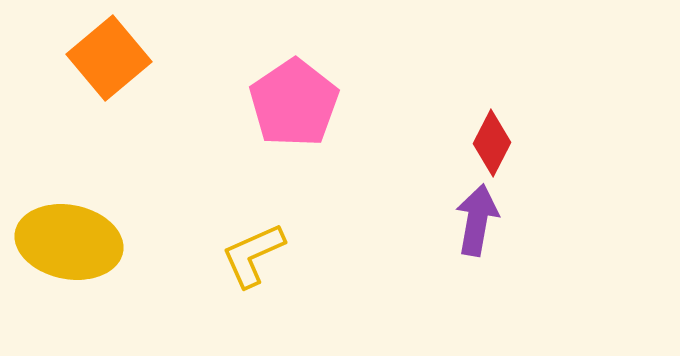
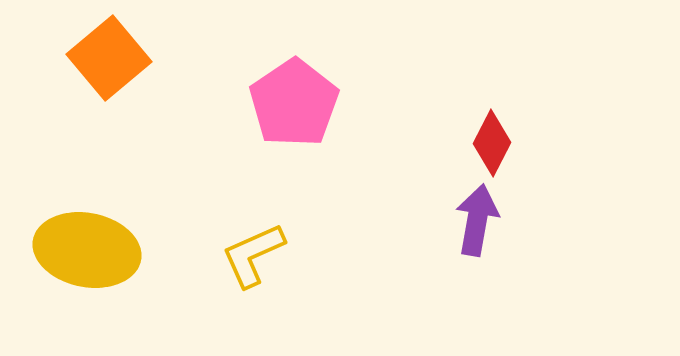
yellow ellipse: moved 18 px right, 8 px down
